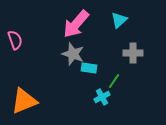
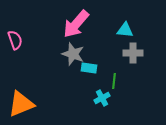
cyan triangle: moved 6 px right, 10 px down; rotated 48 degrees clockwise
green line: rotated 28 degrees counterclockwise
cyan cross: moved 1 px down
orange triangle: moved 3 px left, 3 px down
